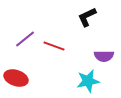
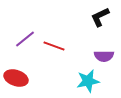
black L-shape: moved 13 px right
